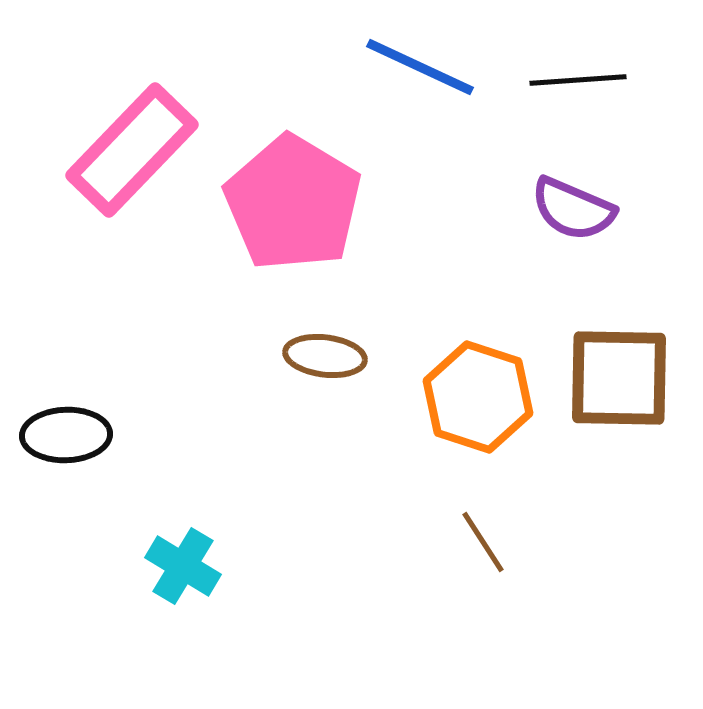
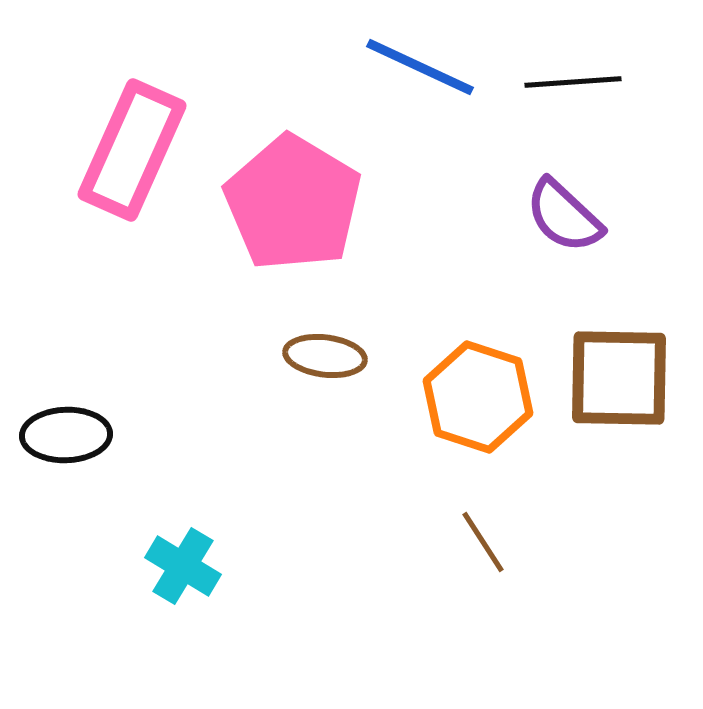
black line: moved 5 px left, 2 px down
pink rectangle: rotated 20 degrees counterclockwise
purple semicircle: moved 9 px left, 7 px down; rotated 20 degrees clockwise
